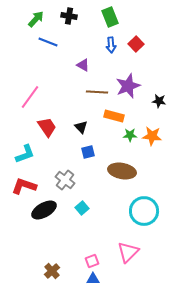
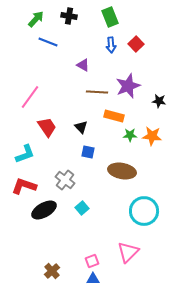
blue square: rotated 24 degrees clockwise
